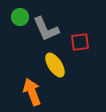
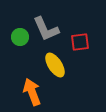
green circle: moved 20 px down
